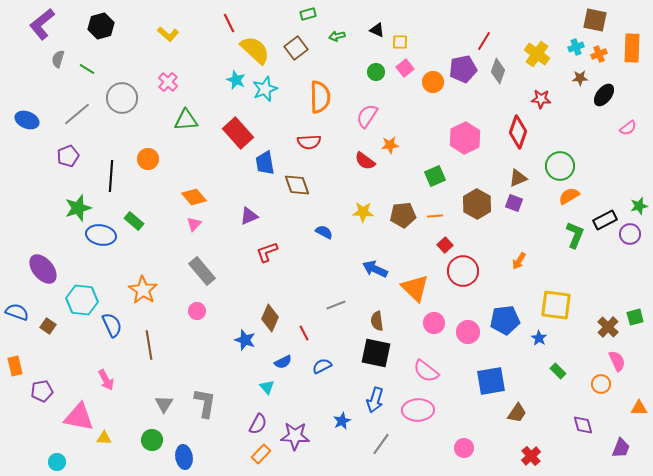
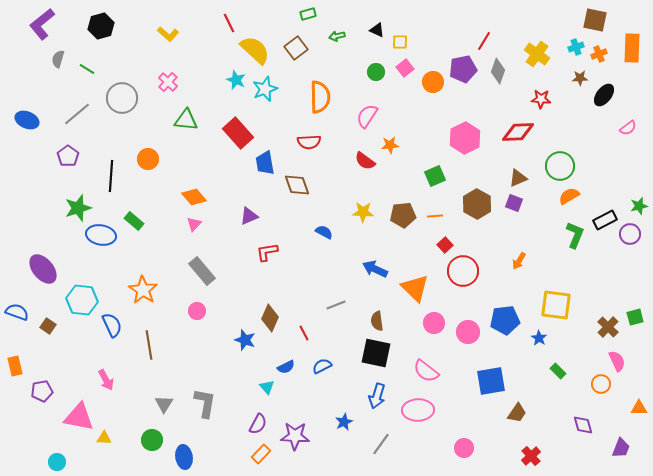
green triangle at (186, 120): rotated 10 degrees clockwise
red diamond at (518, 132): rotated 68 degrees clockwise
purple pentagon at (68, 156): rotated 15 degrees counterclockwise
red L-shape at (267, 252): rotated 10 degrees clockwise
blue semicircle at (283, 362): moved 3 px right, 5 px down
blue arrow at (375, 400): moved 2 px right, 4 px up
blue star at (342, 421): moved 2 px right, 1 px down
